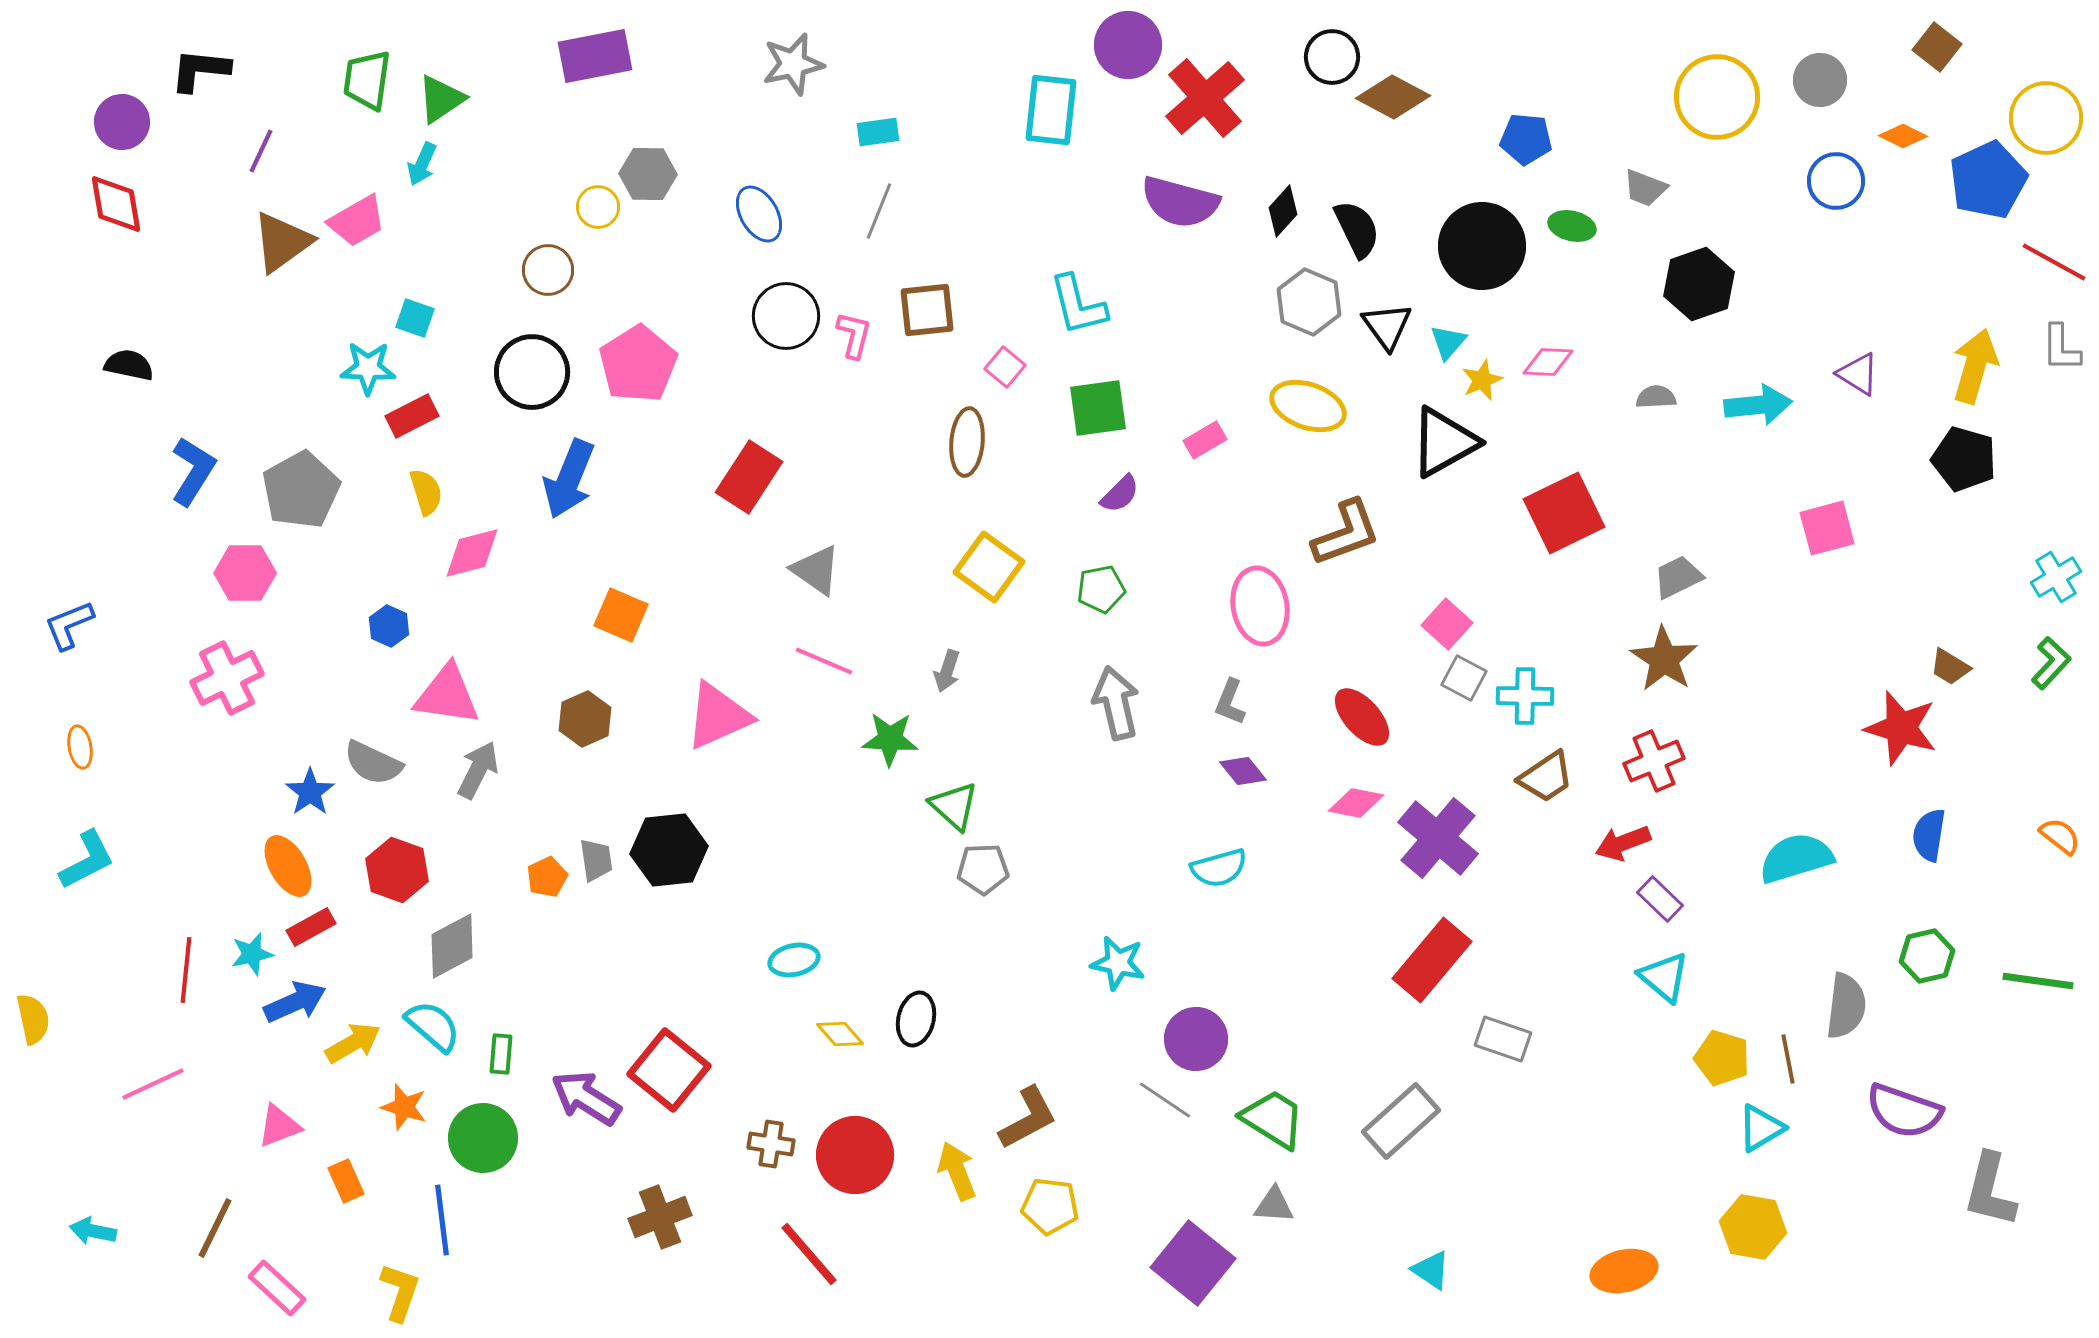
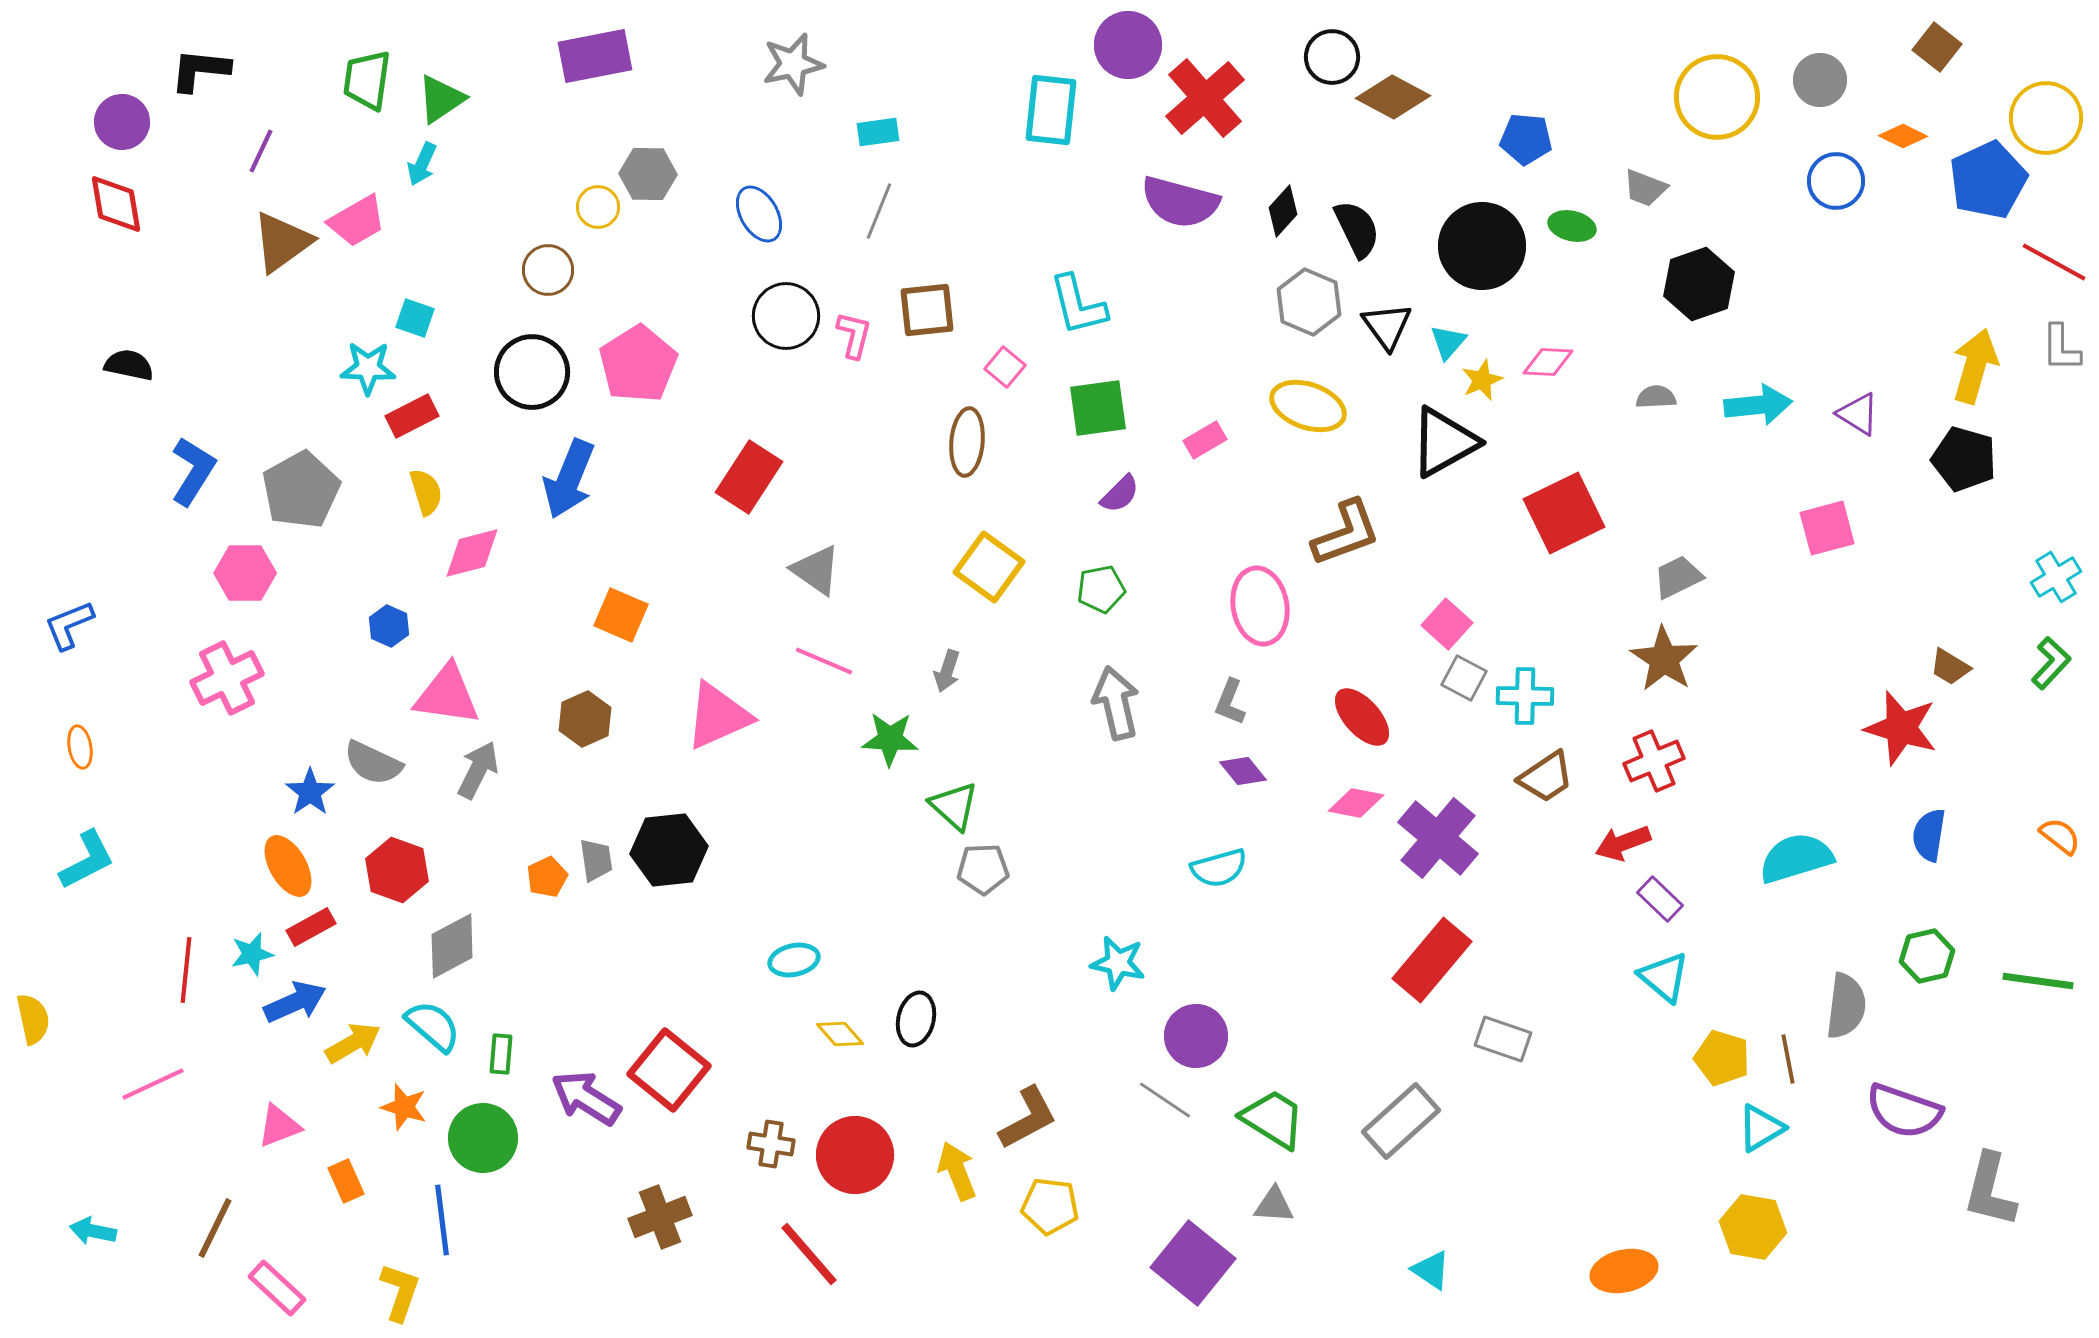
purple triangle at (1858, 374): moved 40 px down
purple circle at (1196, 1039): moved 3 px up
